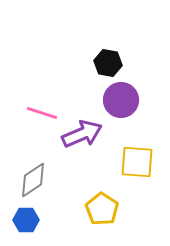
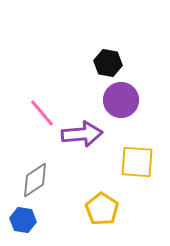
pink line: rotated 32 degrees clockwise
purple arrow: rotated 18 degrees clockwise
gray diamond: moved 2 px right
blue hexagon: moved 3 px left; rotated 10 degrees clockwise
